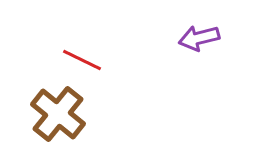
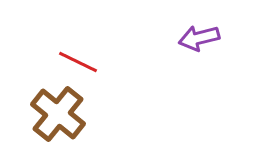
red line: moved 4 px left, 2 px down
